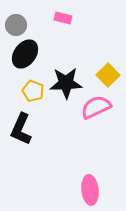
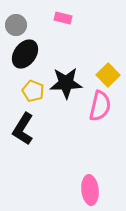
pink semicircle: moved 4 px right, 1 px up; rotated 128 degrees clockwise
black L-shape: moved 2 px right; rotated 8 degrees clockwise
